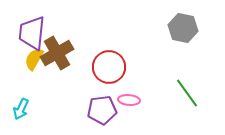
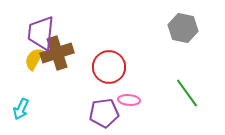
purple trapezoid: moved 9 px right
brown cross: rotated 12 degrees clockwise
purple pentagon: moved 2 px right, 3 px down
